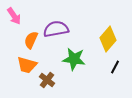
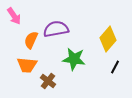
orange trapezoid: rotated 10 degrees counterclockwise
brown cross: moved 1 px right, 1 px down
